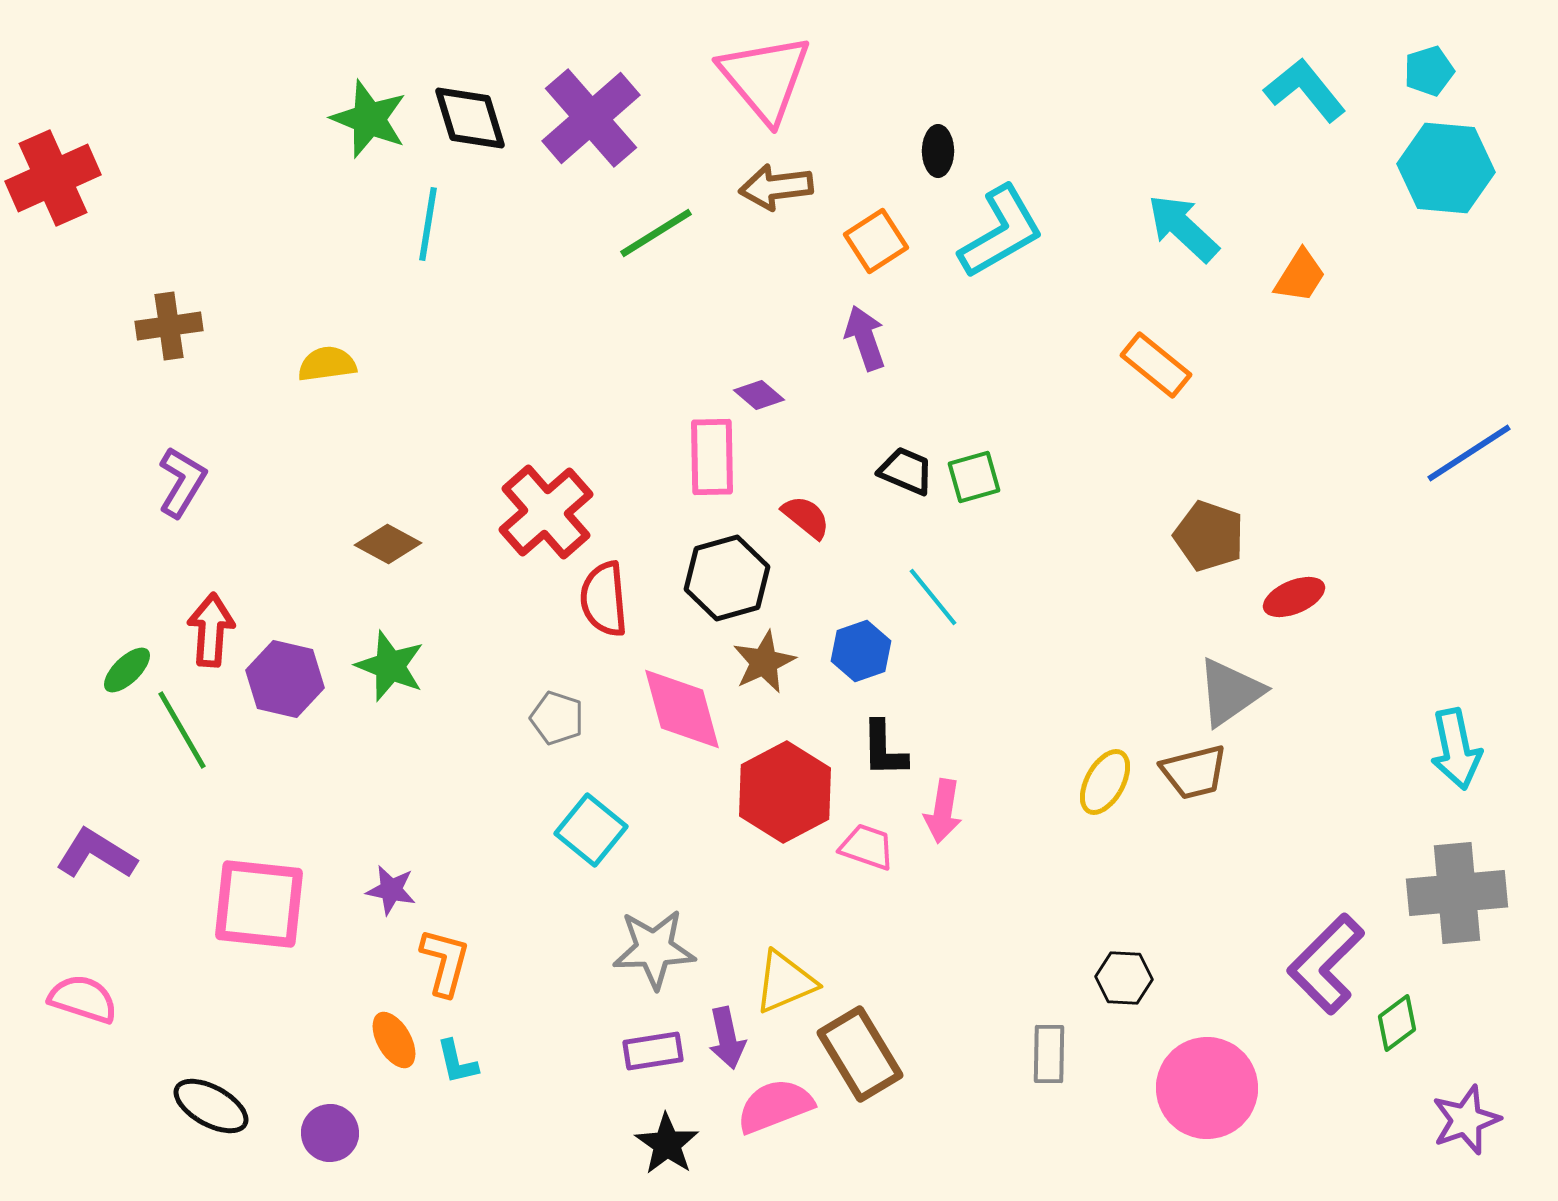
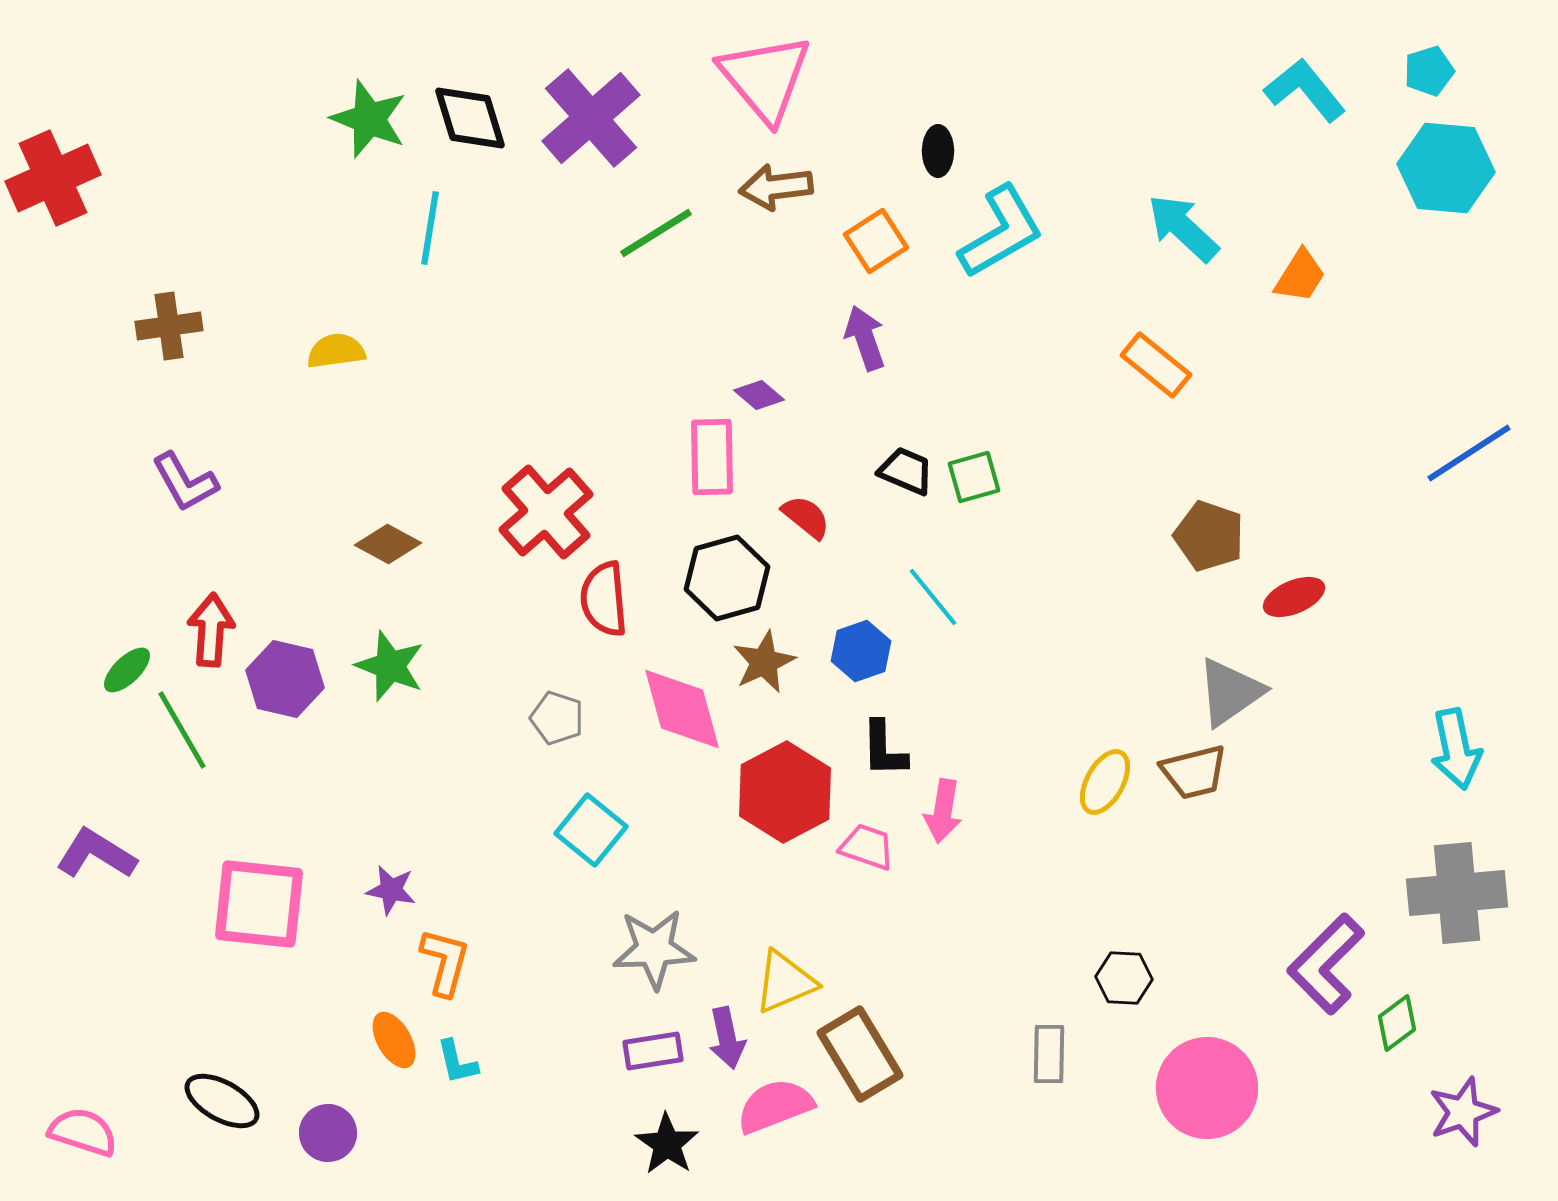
cyan line at (428, 224): moved 2 px right, 4 px down
yellow semicircle at (327, 364): moved 9 px right, 13 px up
purple L-shape at (182, 482): moved 3 px right; rotated 120 degrees clockwise
pink semicircle at (83, 999): moved 133 px down
black ellipse at (211, 1106): moved 11 px right, 5 px up
purple star at (1466, 1120): moved 3 px left, 8 px up
purple circle at (330, 1133): moved 2 px left
